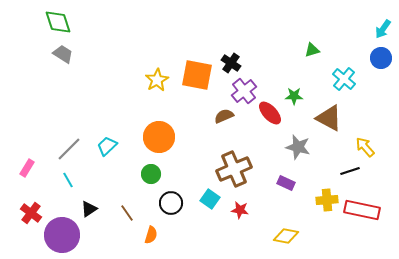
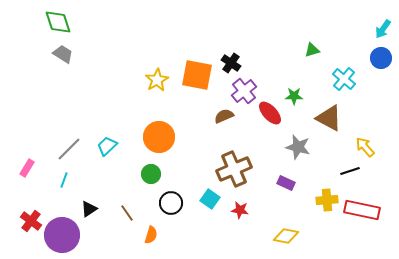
cyan line: moved 4 px left; rotated 49 degrees clockwise
red cross: moved 8 px down
